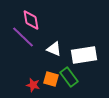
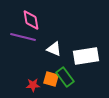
purple line: rotated 30 degrees counterclockwise
white rectangle: moved 2 px right, 1 px down
green rectangle: moved 4 px left
red star: rotated 16 degrees counterclockwise
